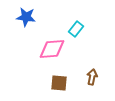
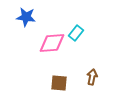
cyan rectangle: moved 4 px down
pink diamond: moved 6 px up
